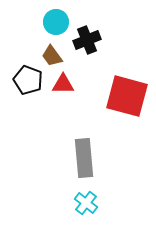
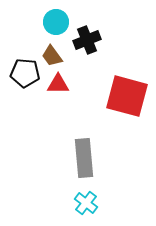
black pentagon: moved 3 px left, 7 px up; rotated 16 degrees counterclockwise
red triangle: moved 5 px left
